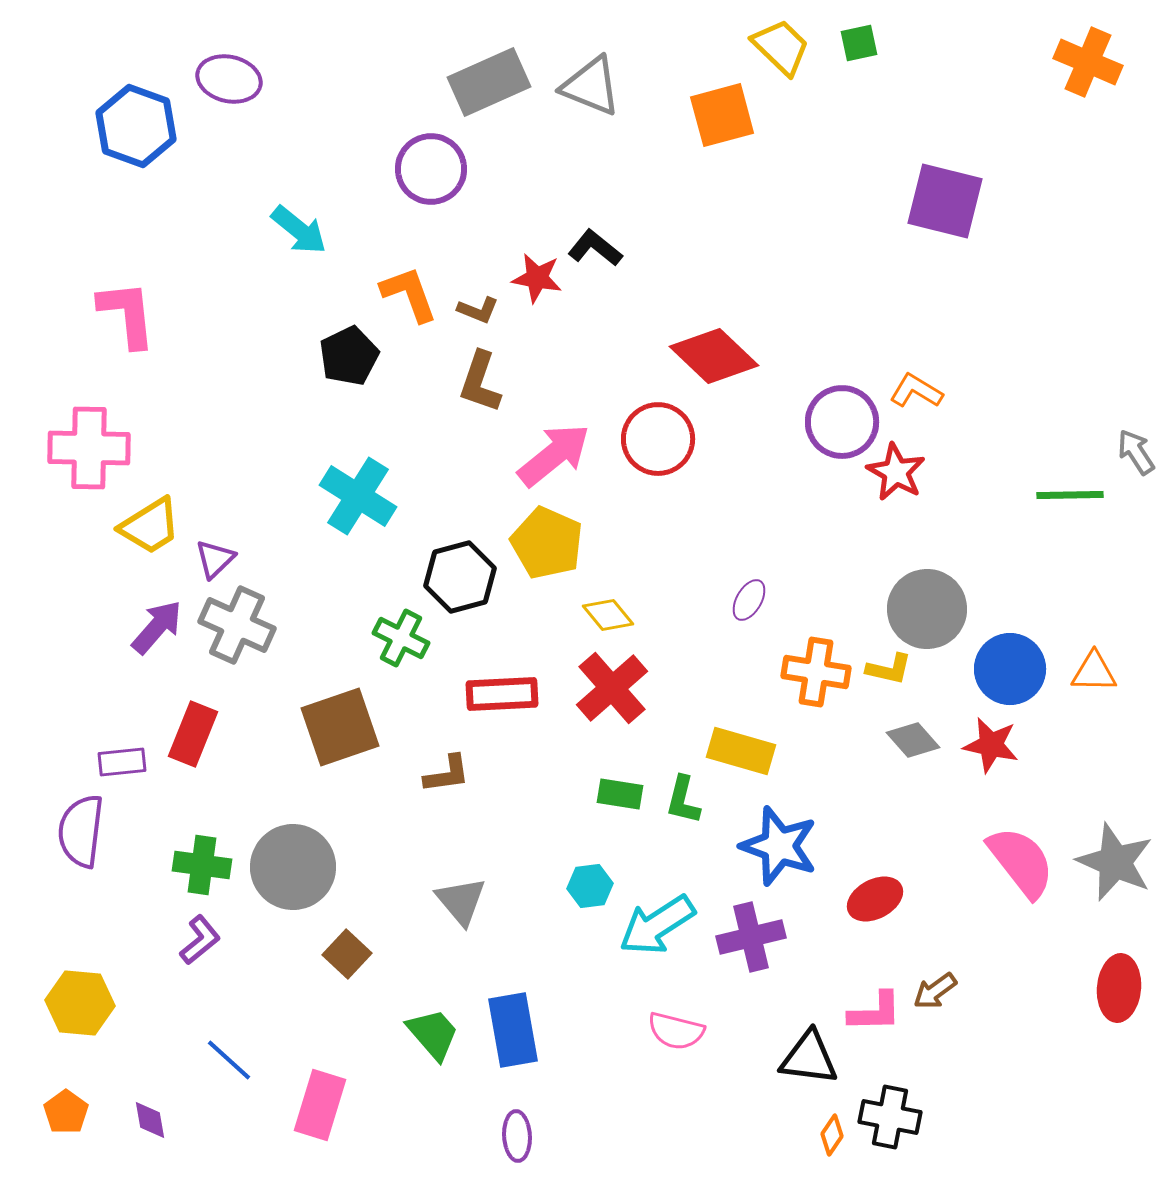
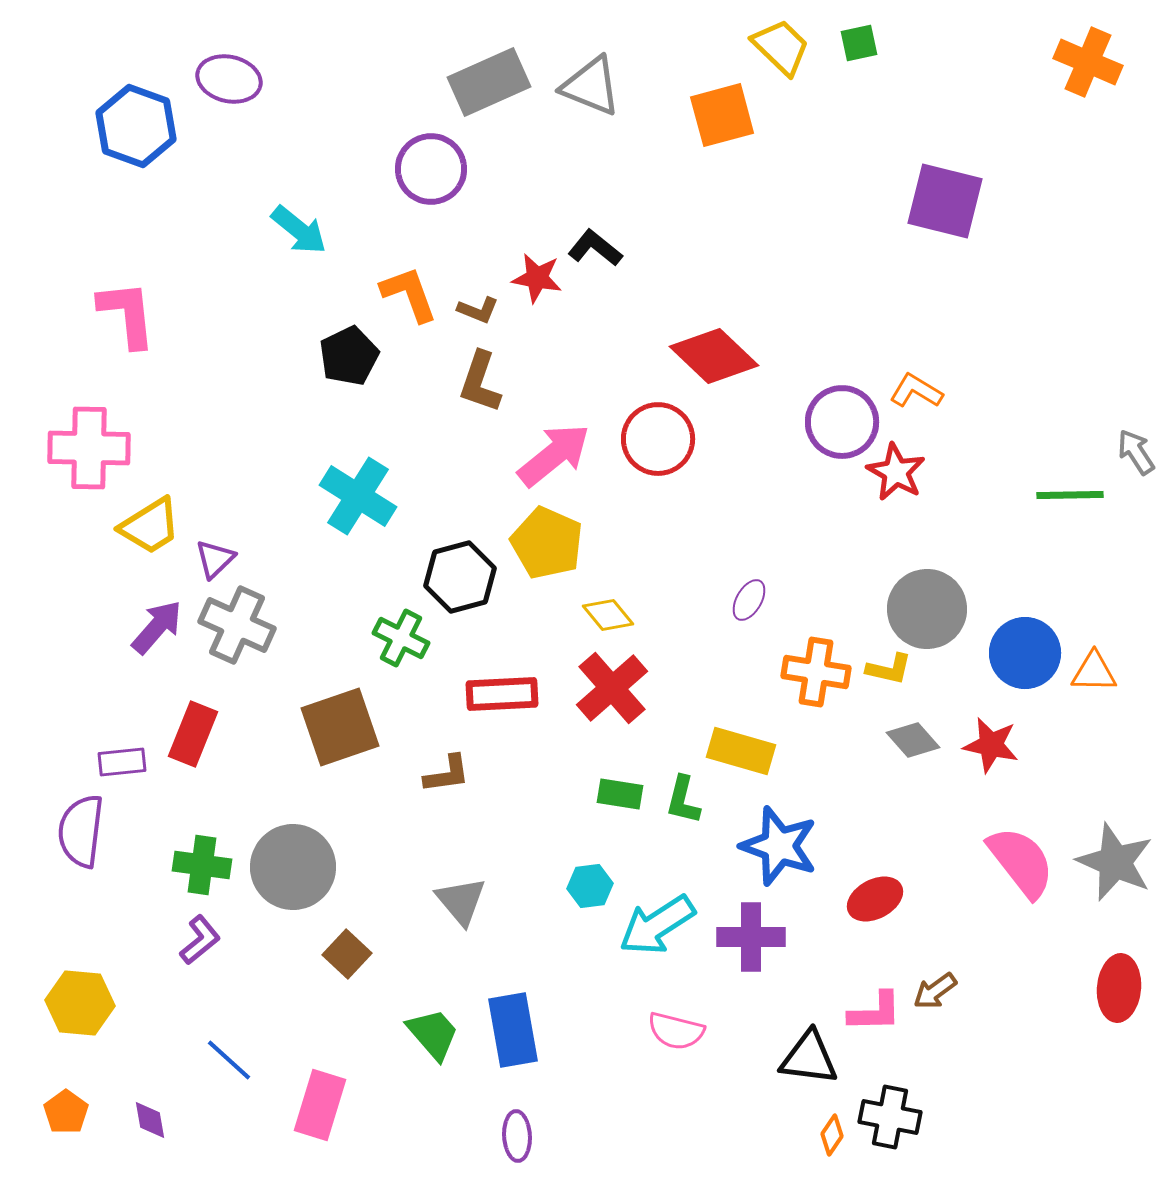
blue circle at (1010, 669): moved 15 px right, 16 px up
purple cross at (751, 937): rotated 14 degrees clockwise
